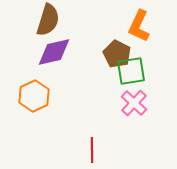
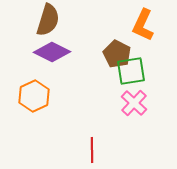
orange L-shape: moved 4 px right, 1 px up
purple diamond: moved 2 px left; rotated 39 degrees clockwise
